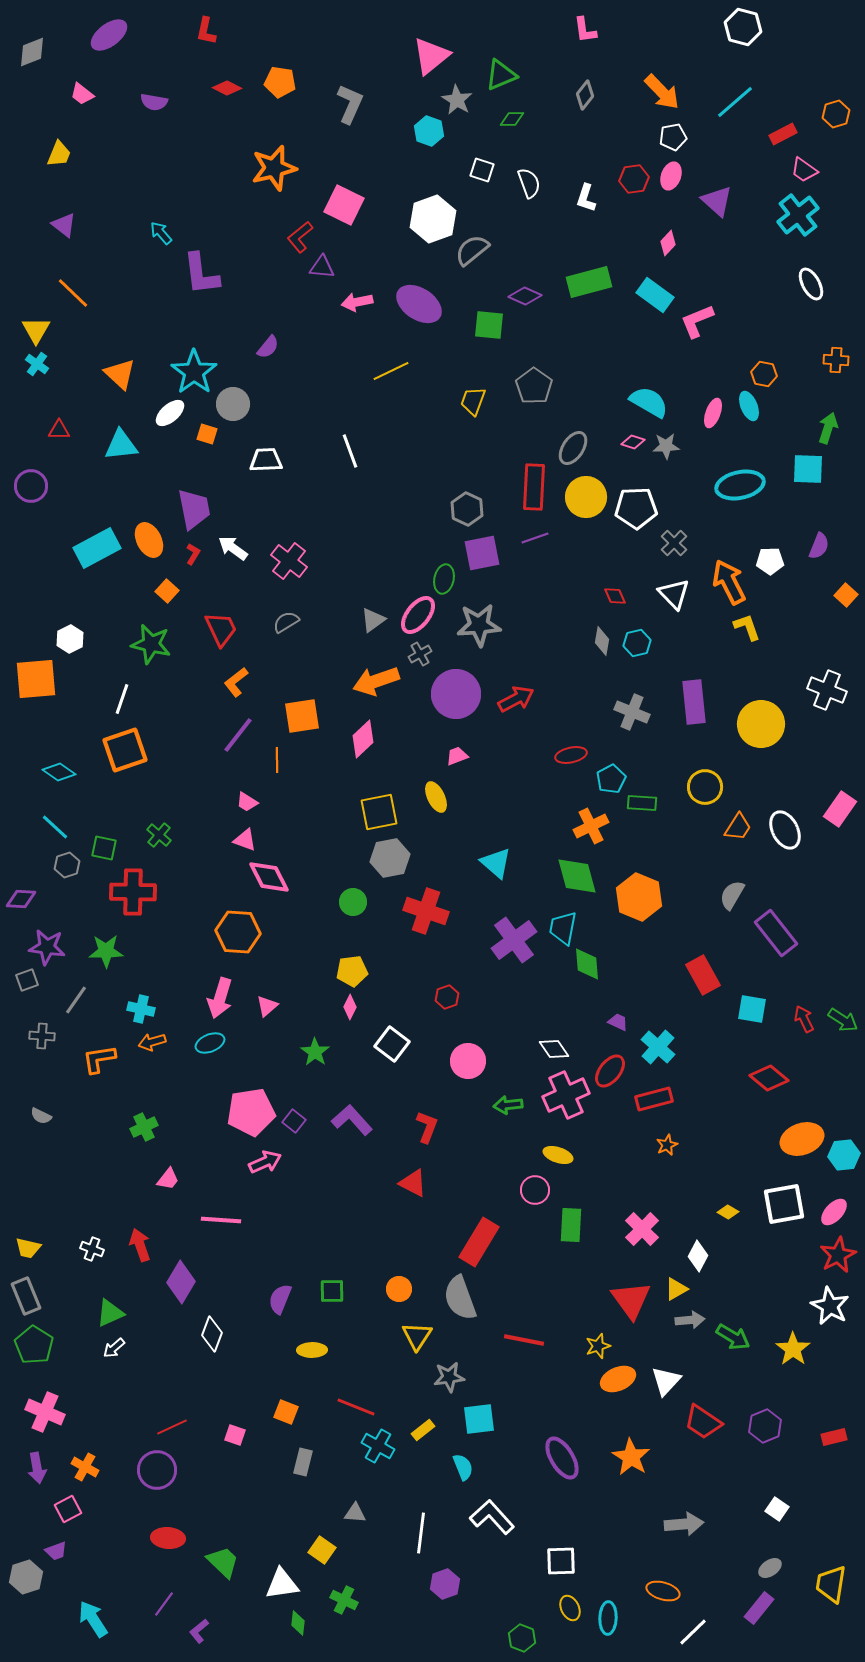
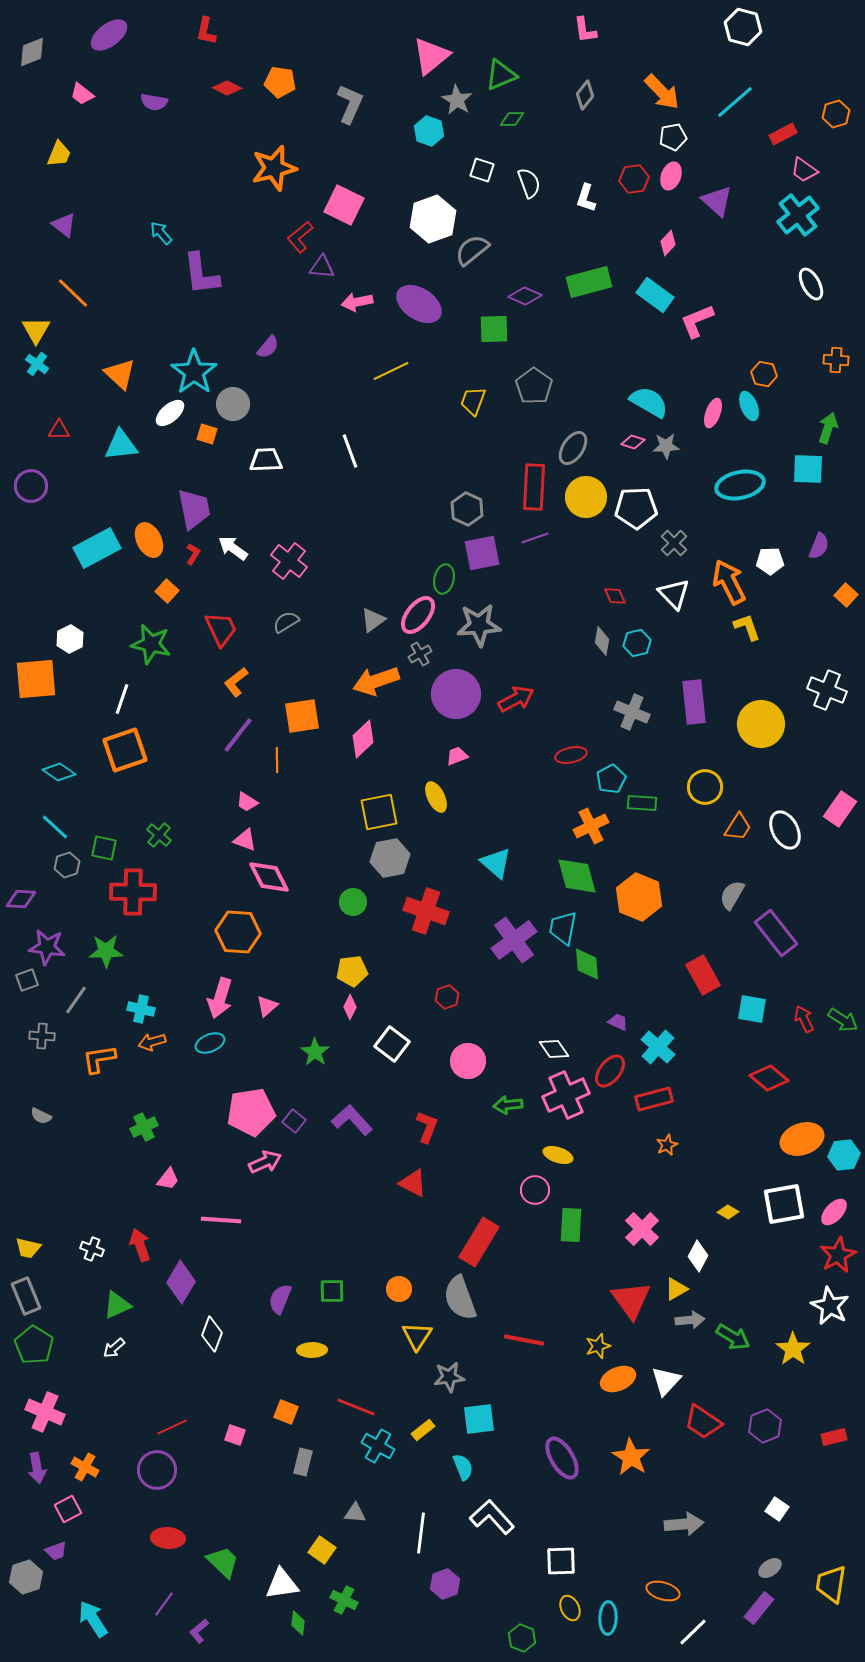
green square at (489, 325): moved 5 px right, 4 px down; rotated 8 degrees counterclockwise
green triangle at (110, 1313): moved 7 px right, 8 px up
